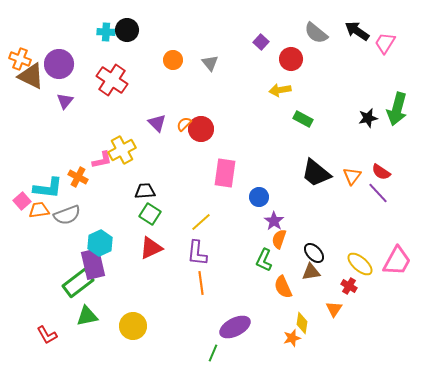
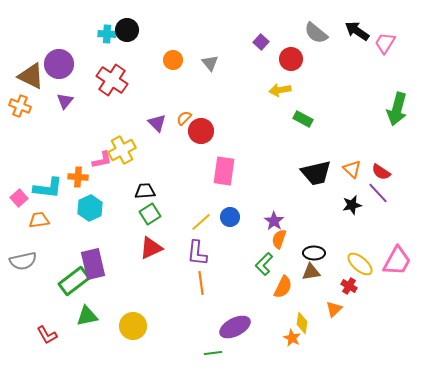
cyan cross at (106, 32): moved 1 px right, 2 px down
orange cross at (20, 59): moved 47 px down
black star at (368, 118): moved 16 px left, 87 px down
orange semicircle at (184, 124): moved 6 px up
red circle at (201, 129): moved 2 px down
pink rectangle at (225, 173): moved 1 px left, 2 px up
black trapezoid at (316, 173): rotated 52 degrees counterclockwise
orange triangle at (352, 176): moved 7 px up; rotated 24 degrees counterclockwise
orange cross at (78, 177): rotated 24 degrees counterclockwise
blue circle at (259, 197): moved 29 px left, 20 px down
pink square at (22, 201): moved 3 px left, 3 px up
orange trapezoid at (39, 210): moved 10 px down
green square at (150, 214): rotated 25 degrees clockwise
gray semicircle at (67, 215): moved 44 px left, 46 px down; rotated 8 degrees clockwise
cyan hexagon at (100, 243): moved 10 px left, 35 px up
black ellipse at (314, 253): rotated 45 degrees counterclockwise
green L-shape at (264, 260): moved 4 px down; rotated 20 degrees clockwise
green rectangle at (78, 283): moved 4 px left, 2 px up
orange semicircle at (283, 287): rotated 130 degrees counterclockwise
orange triangle at (334, 309): rotated 12 degrees clockwise
orange star at (292, 338): rotated 30 degrees counterclockwise
green line at (213, 353): rotated 60 degrees clockwise
